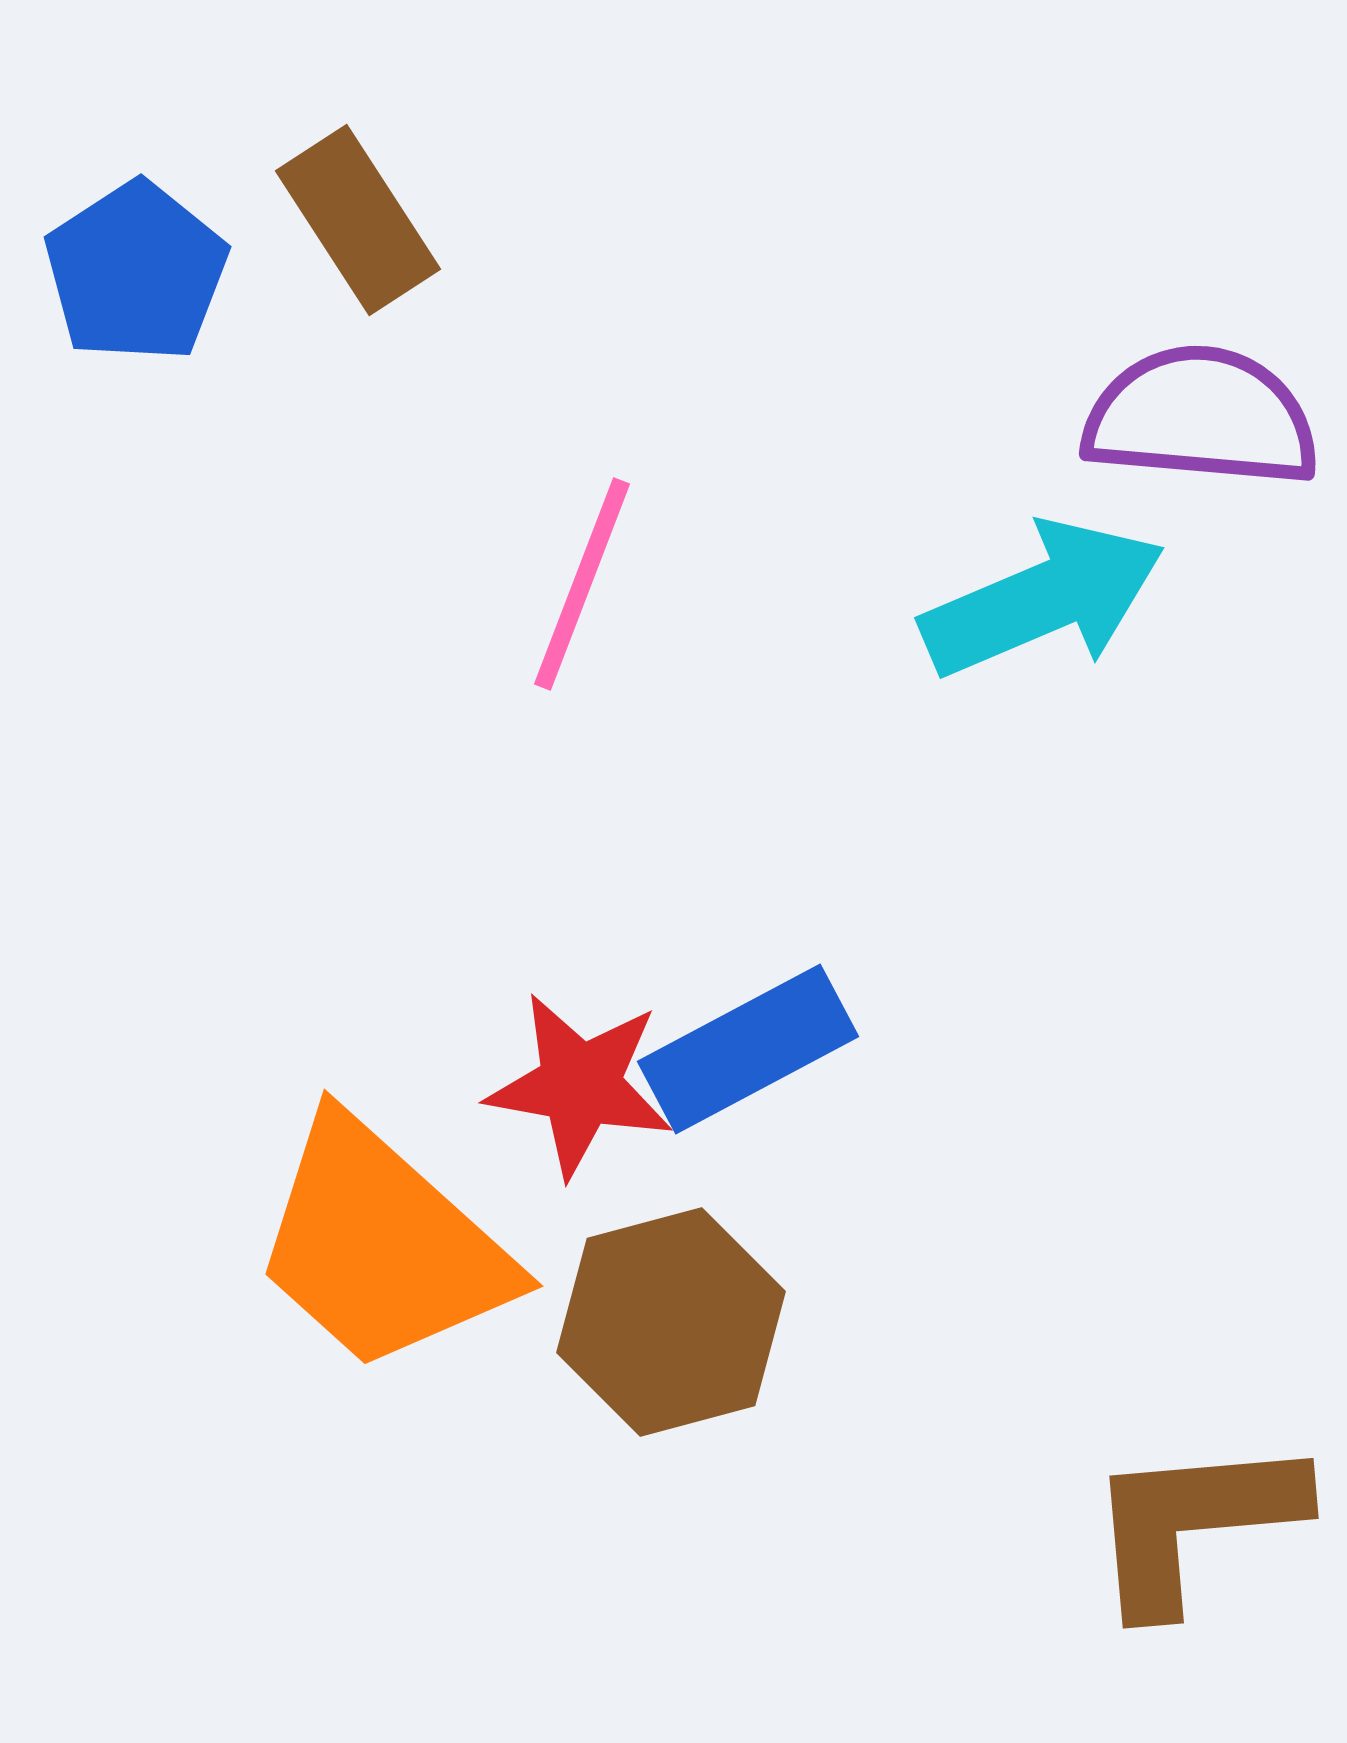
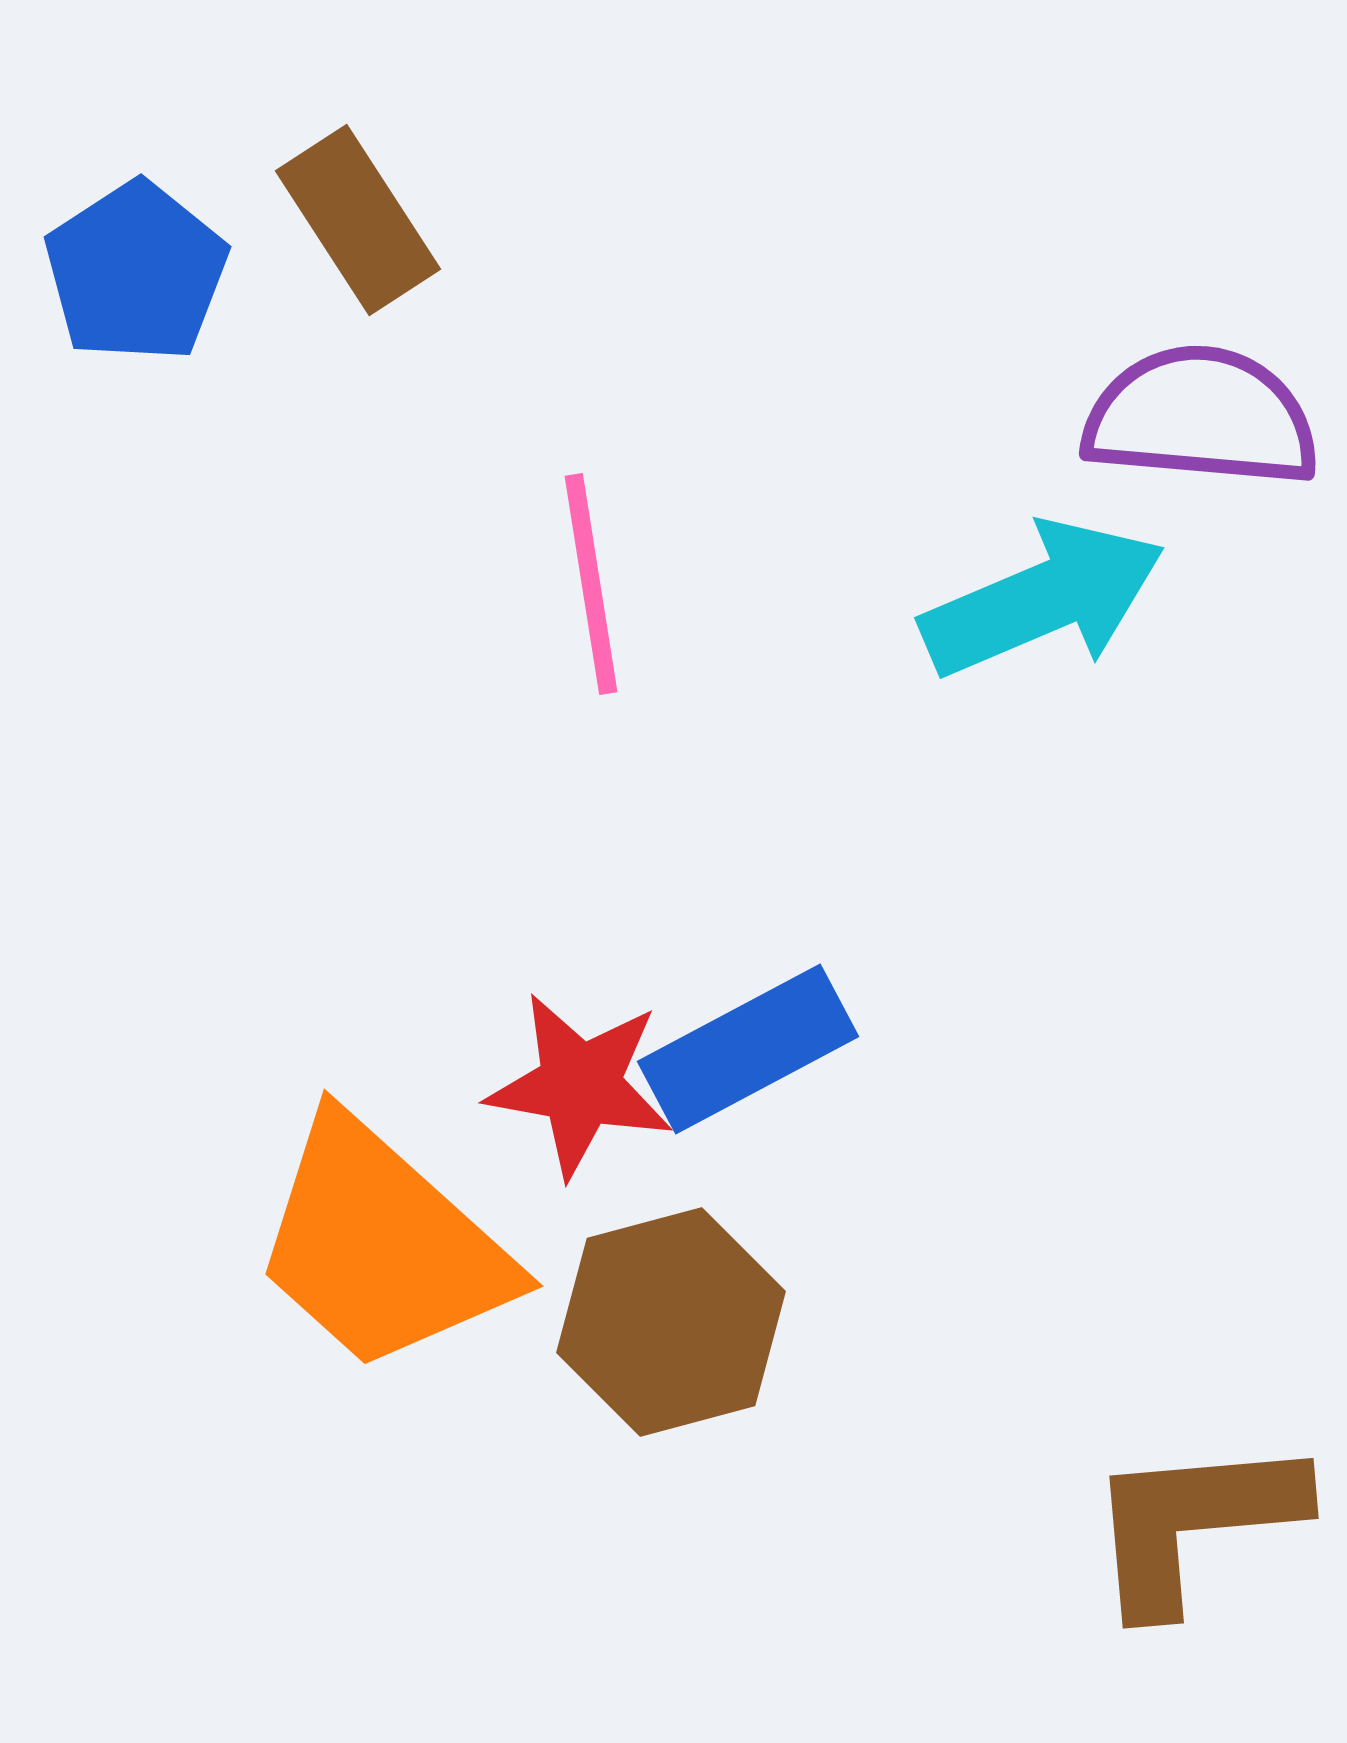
pink line: moved 9 px right; rotated 30 degrees counterclockwise
